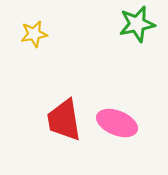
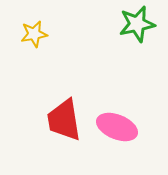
pink ellipse: moved 4 px down
